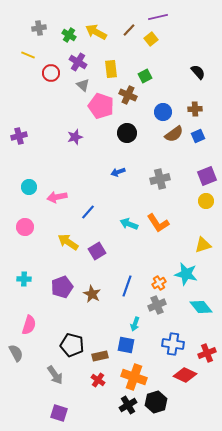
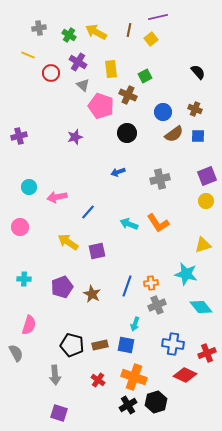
brown line at (129, 30): rotated 32 degrees counterclockwise
brown cross at (195, 109): rotated 24 degrees clockwise
blue square at (198, 136): rotated 24 degrees clockwise
pink circle at (25, 227): moved 5 px left
purple square at (97, 251): rotated 18 degrees clockwise
orange cross at (159, 283): moved 8 px left; rotated 24 degrees clockwise
brown rectangle at (100, 356): moved 11 px up
gray arrow at (55, 375): rotated 30 degrees clockwise
